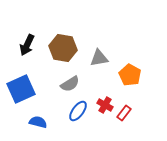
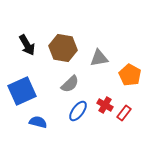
black arrow: rotated 55 degrees counterclockwise
gray semicircle: rotated 12 degrees counterclockwise
blue square: moved 1 px right, 2 px down
